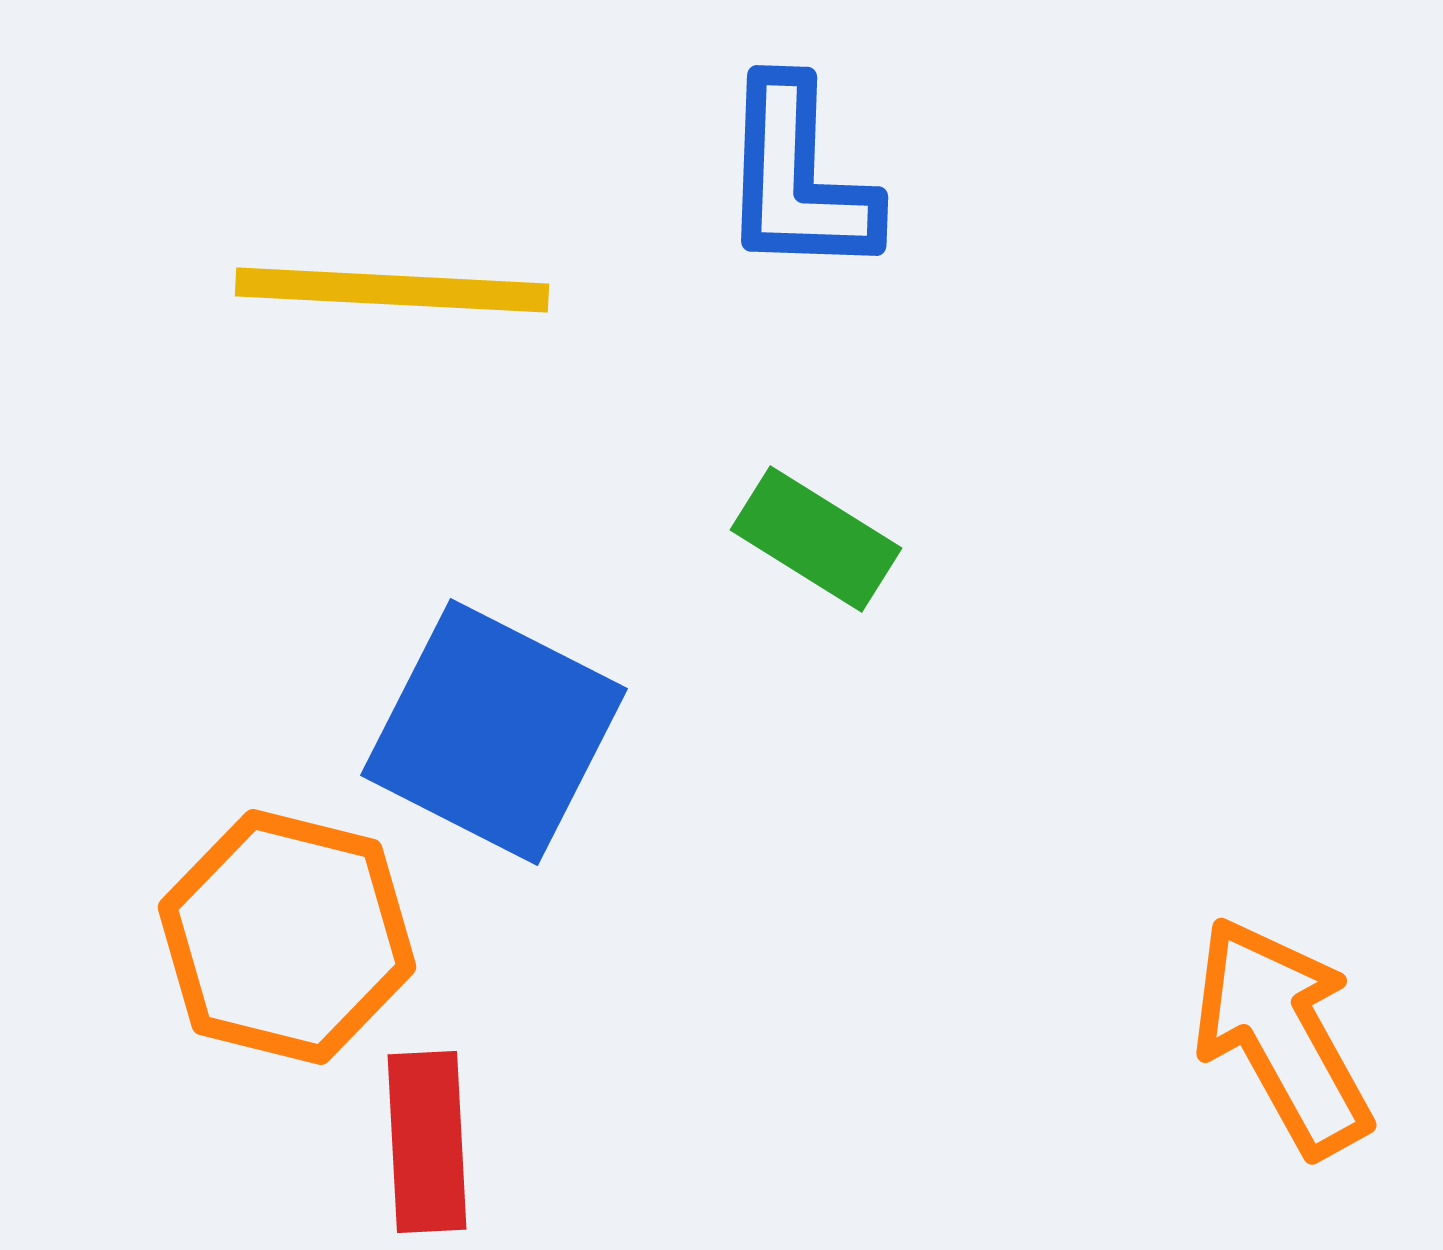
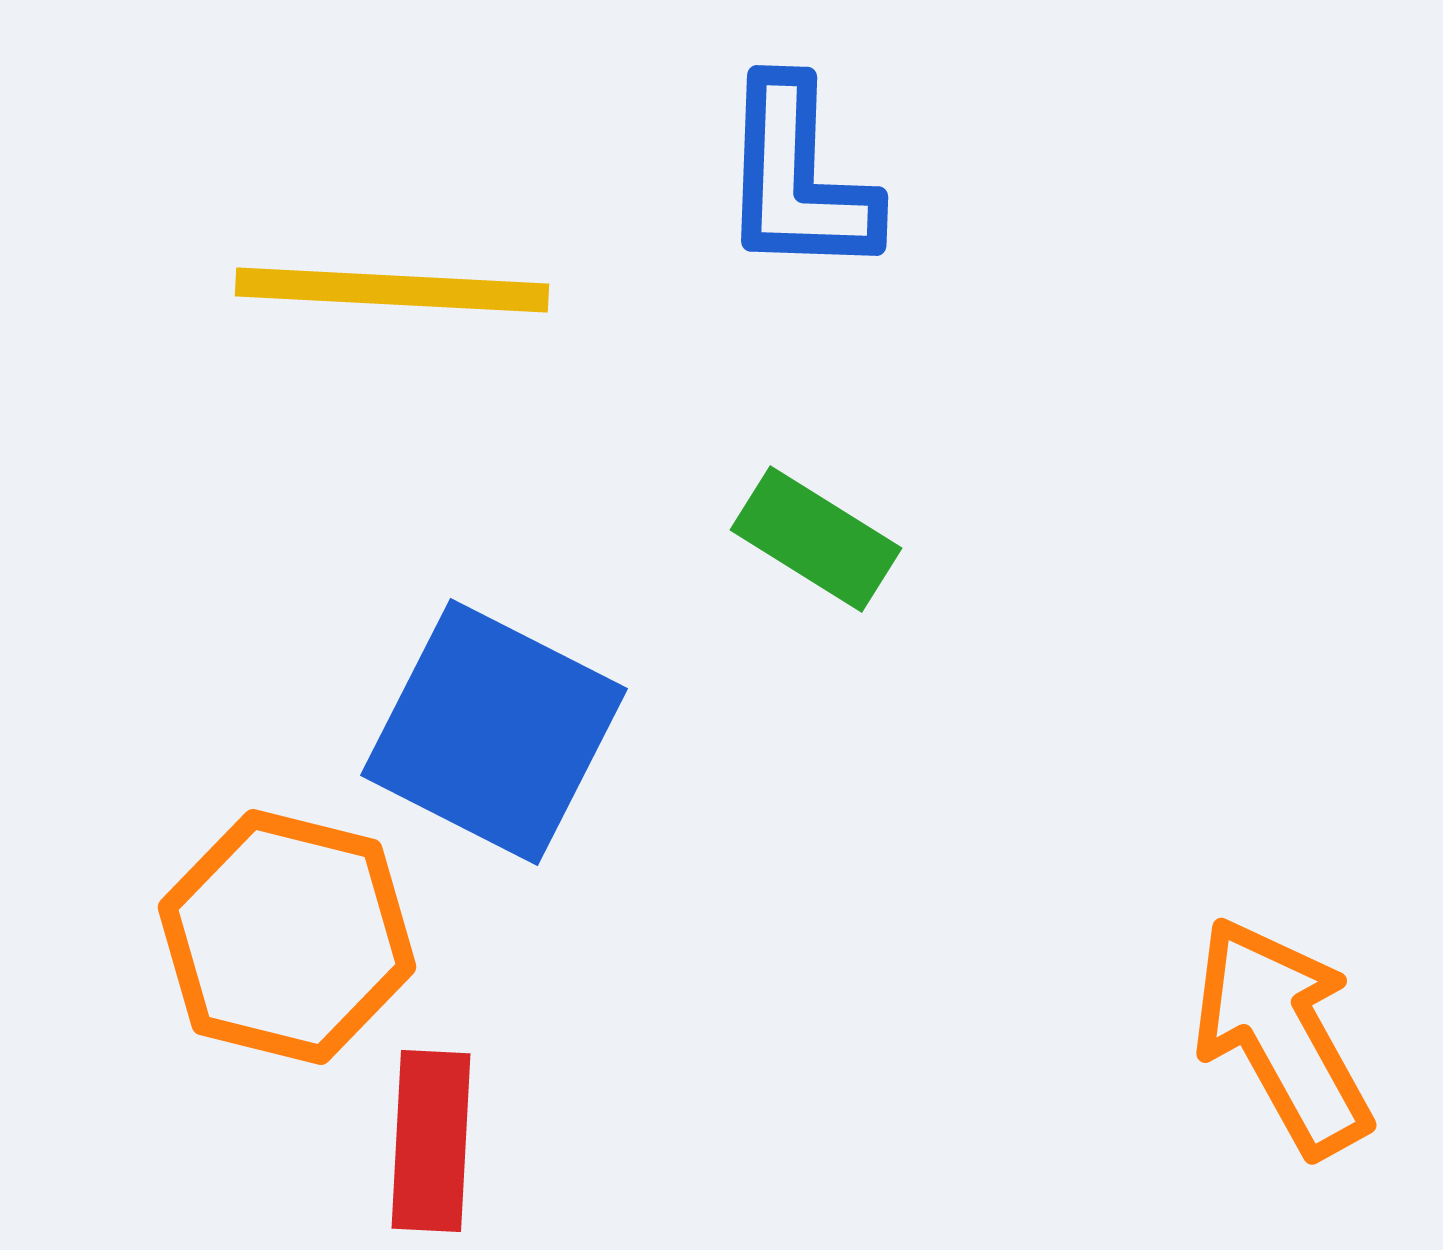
red rectangle: moved 4 px right, 1 px up; rotated 6 degrees clockwise
